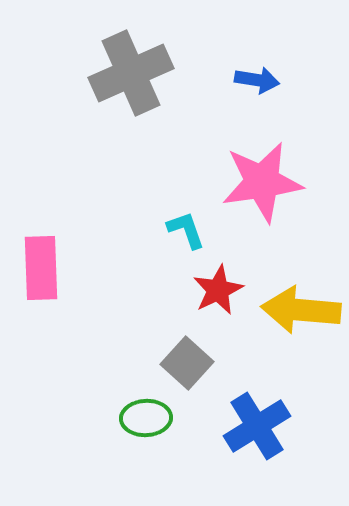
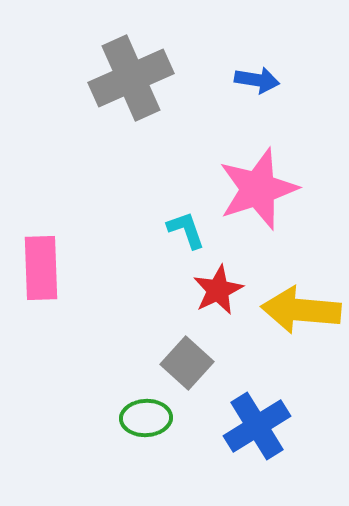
gray cross: moved 5 px down
pink star: moved 4 px left, 7 px down; rotated 10 degrees counterclockwise
